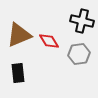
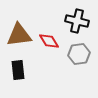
black cross: moved 5 px left
brown triangle: rotated 16 degrees clockwise
black rectangle: moved 3 px up
